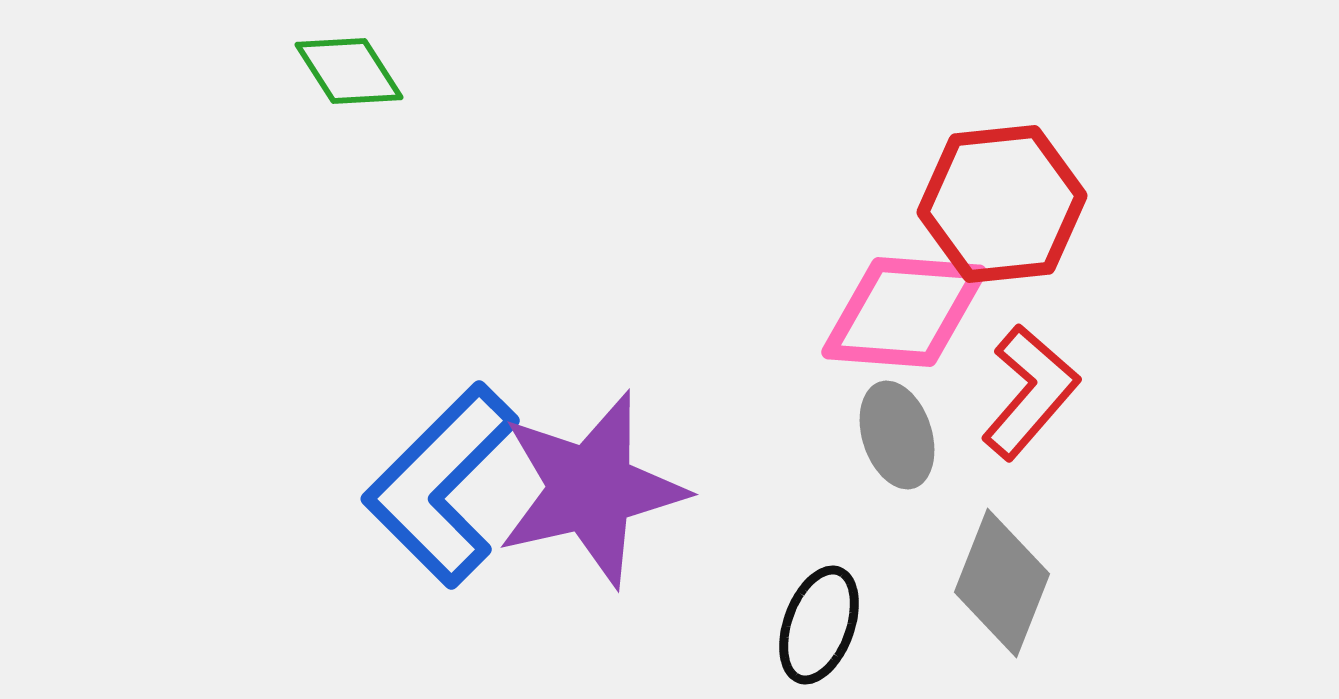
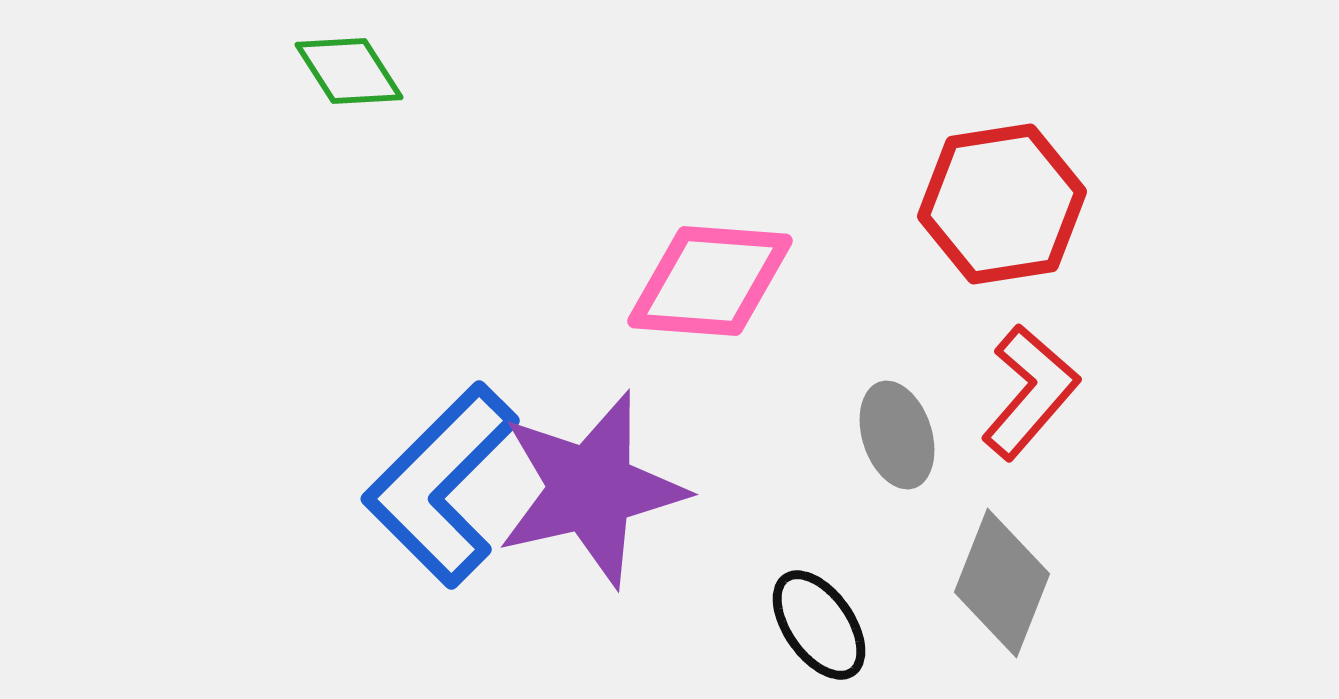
red hexagon: rotated 3 degrees counterclockwise
pink diamond: moved 194 px left, 31 px up
black ellipse: rotated 55 degrees counterclockwise
